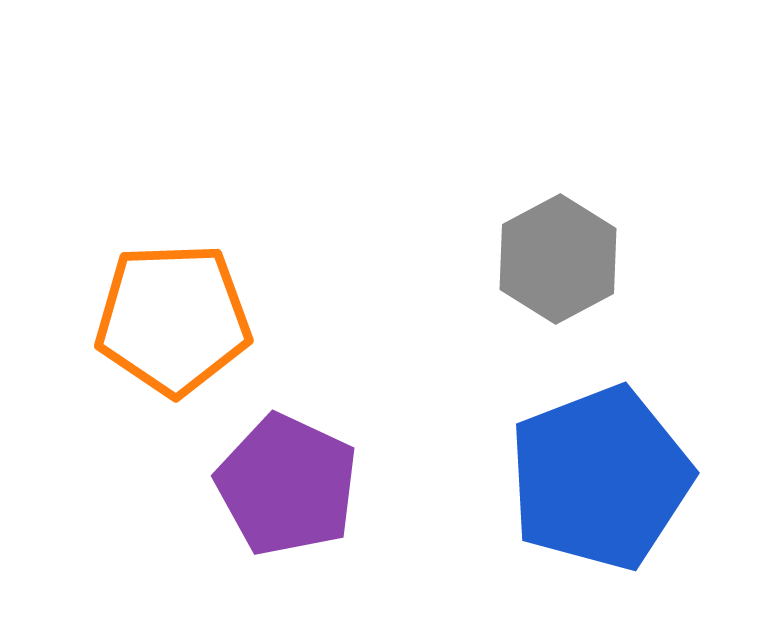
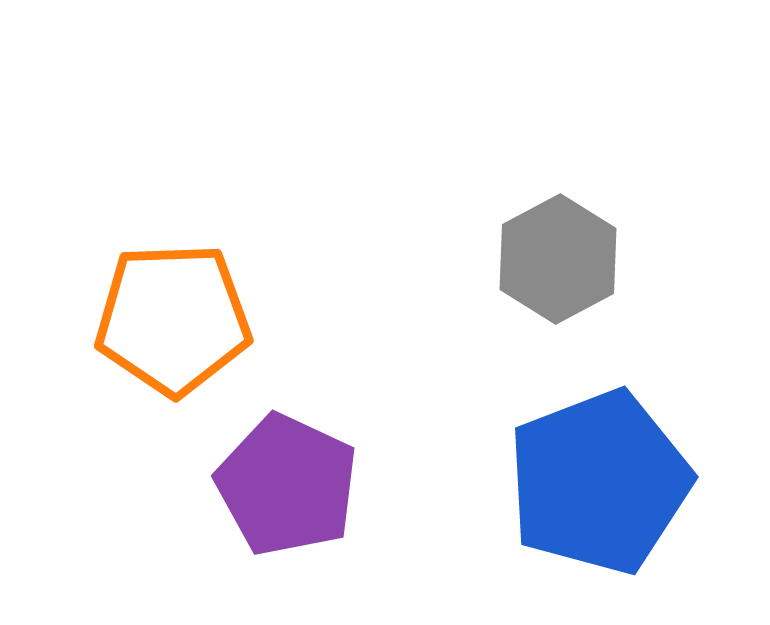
blue pentagon: moved 1 px left, 4 px down
